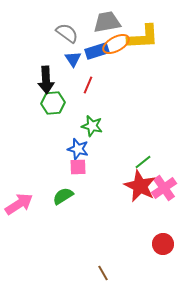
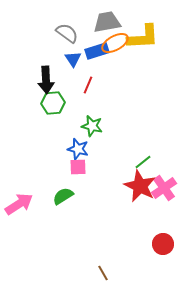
orange ellipse: moved 1 px left, 1 px up
